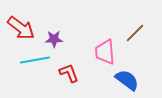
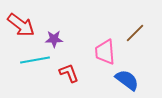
red arrow: moved 3 px up
